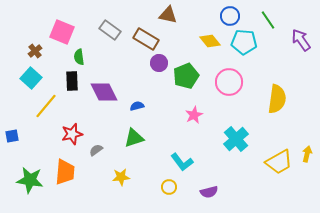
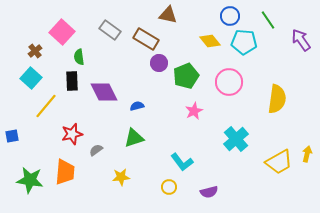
pink square: rotated 20 degrees clockwise
pink star: moved 4 px up
